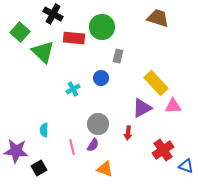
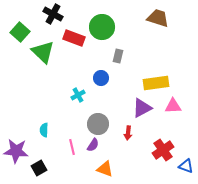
red rectangle: rotated 15 degrees clockwise
yellow rectangle: rotated 55 degrees counterclockwise
cyan cross: moved 5 px right, 6 px down
